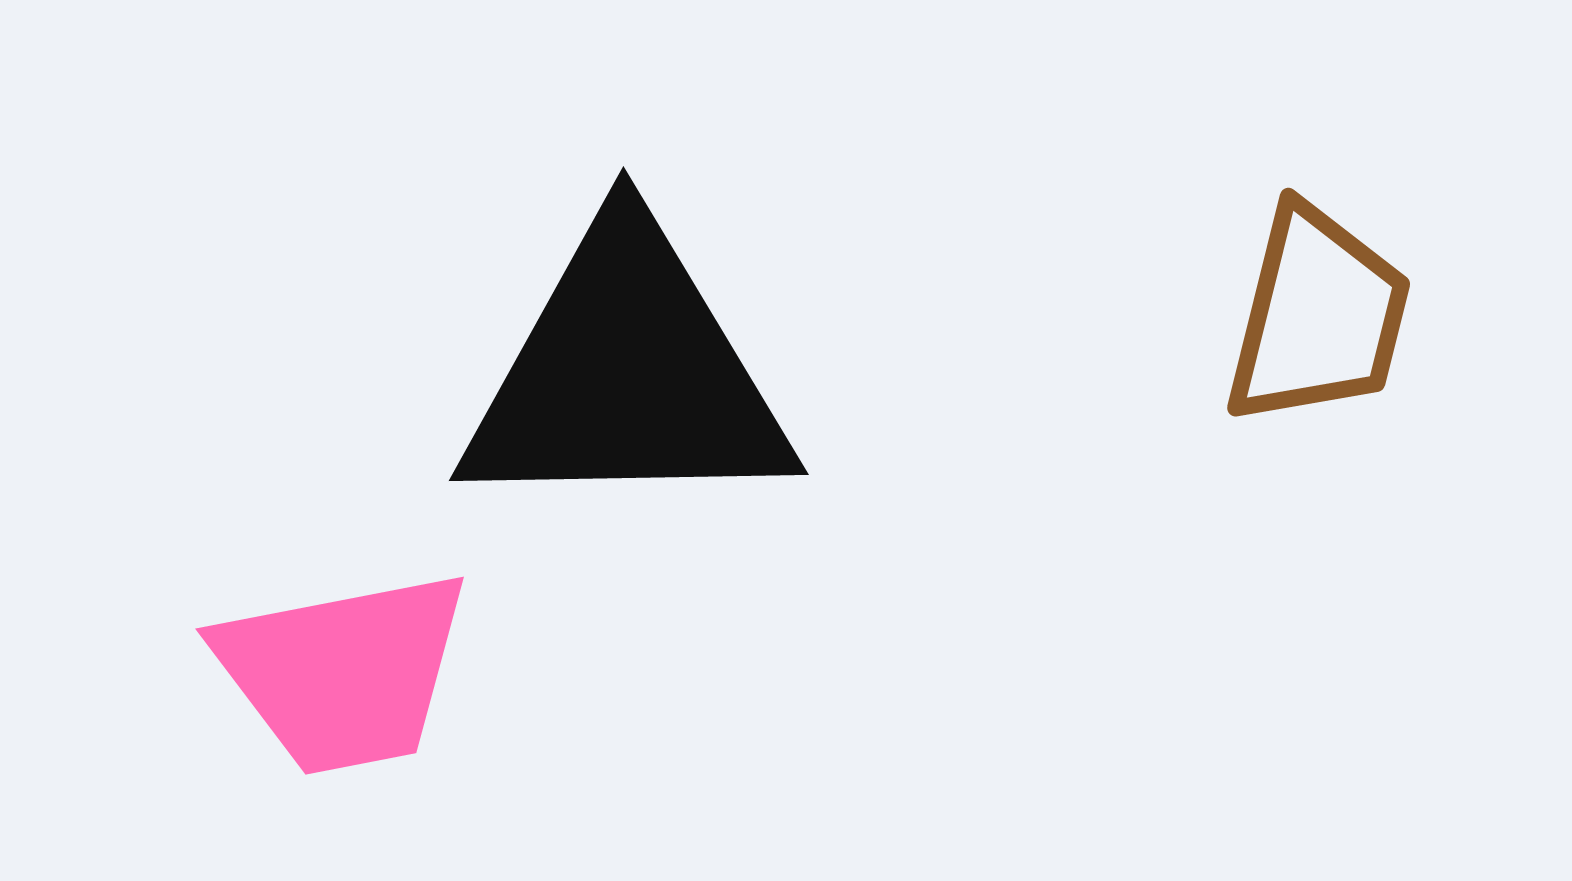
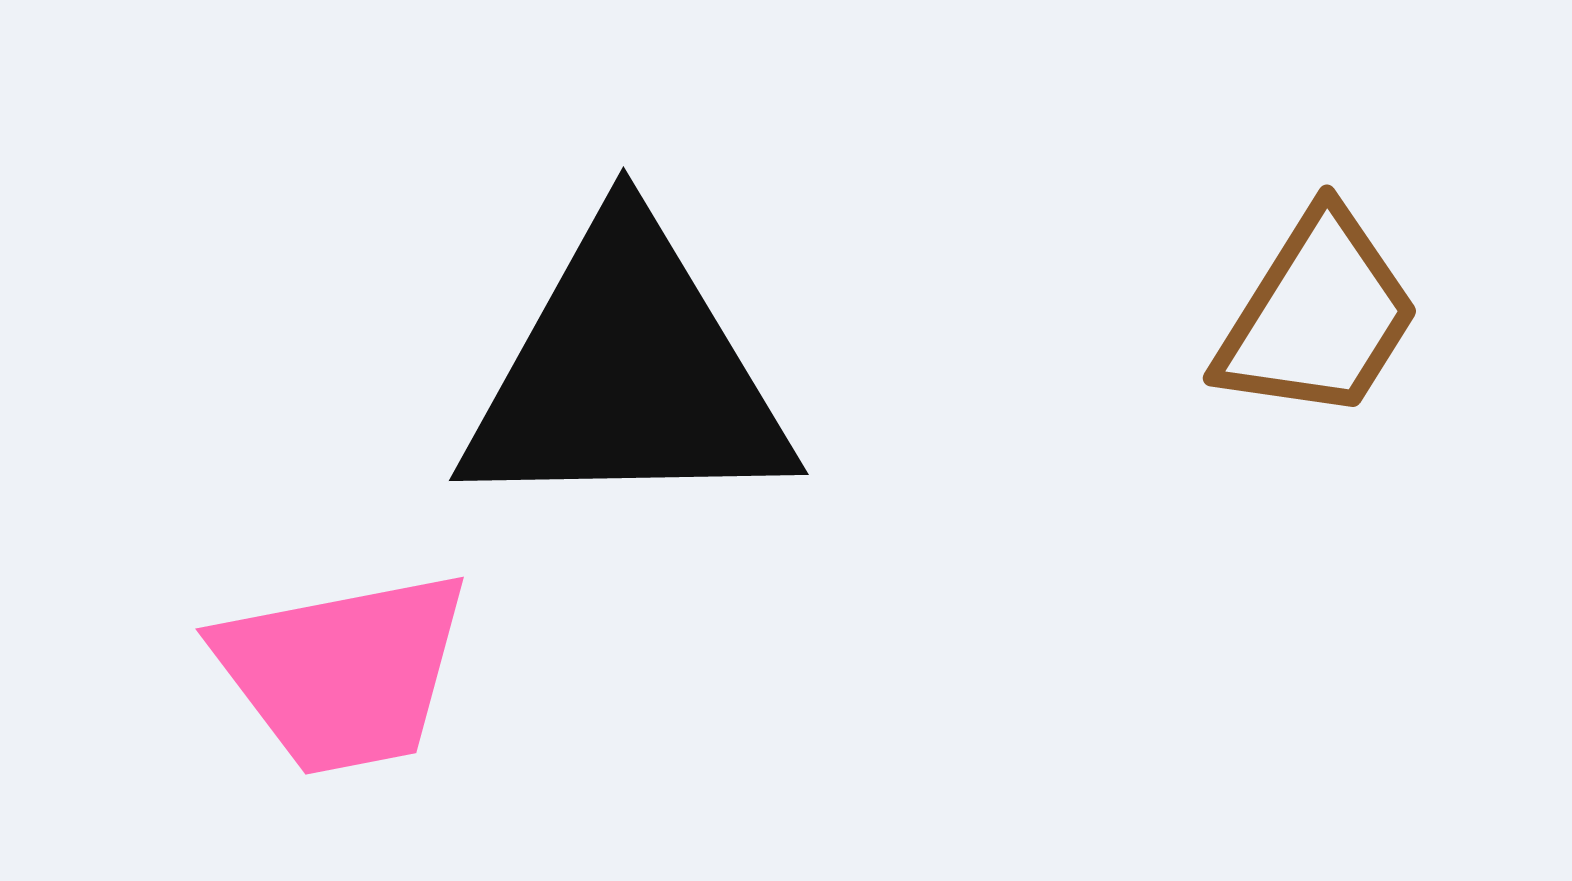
brown trapezoid: rotated 18 degrees clockwise
